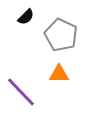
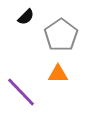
gray pentagon: rotated 12 degrees clockwise
orange triangle: moved 1 px left
